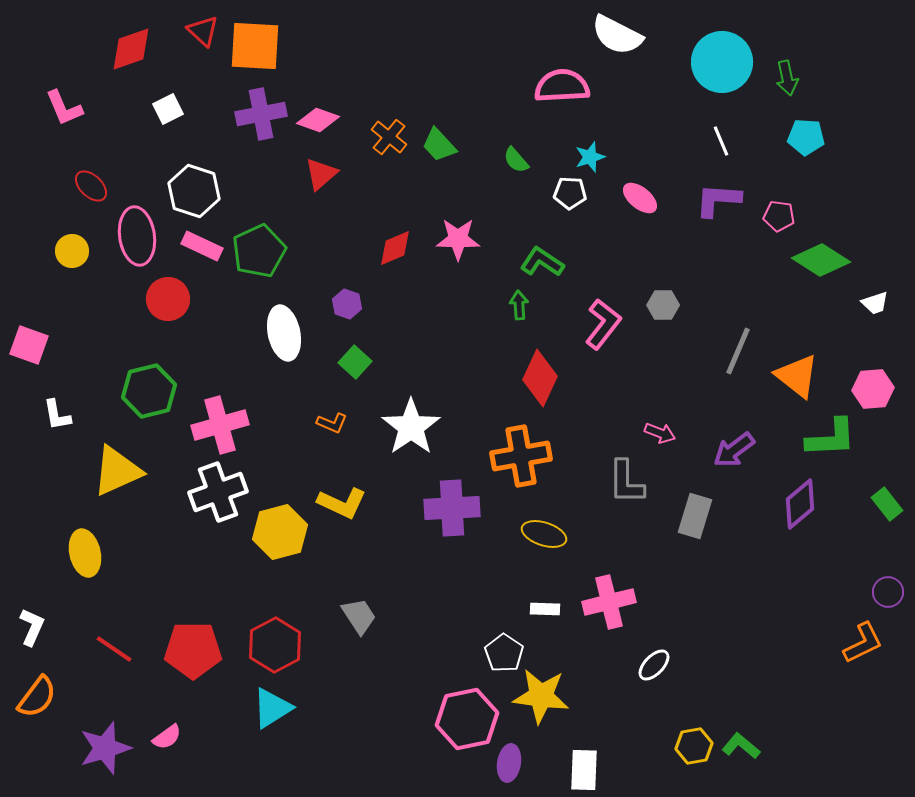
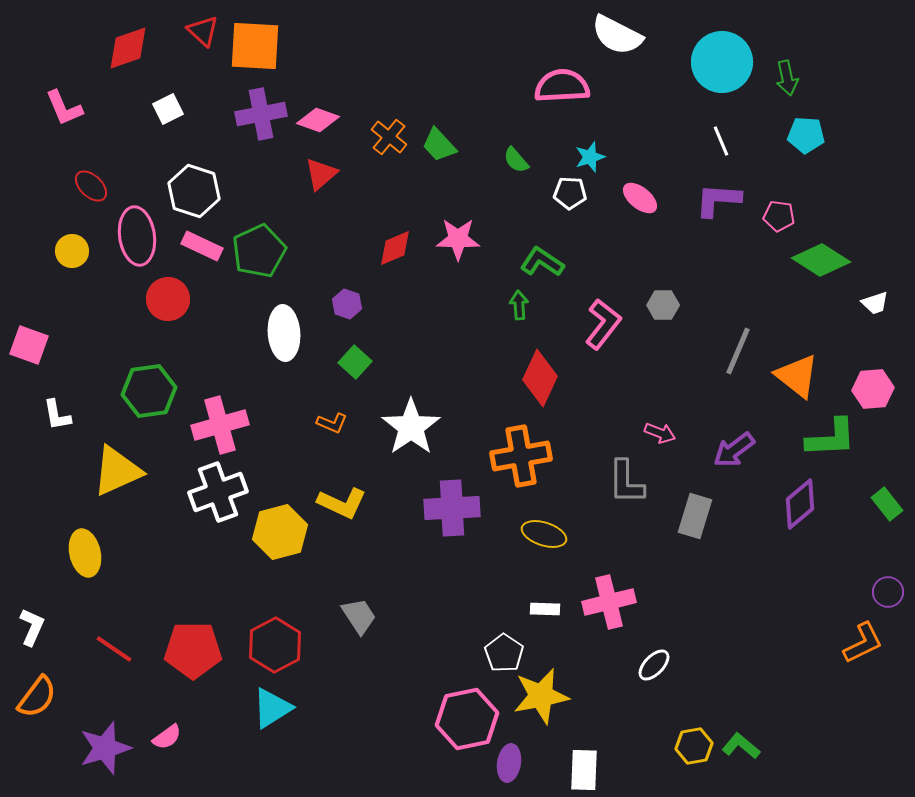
red diamond at (131, 49): moved 3 px left, 1 px up
cyan pentagon at (806, 137): moved 2 px up
white ellipse at (284, 333): rotated 8 degrees clockwise
green hexagon at (149, 391): rotated 6 degrees clockwise
yellow star at (541, 696): rotated 18 degrees counterclockwise
